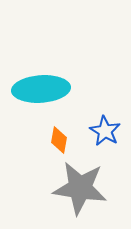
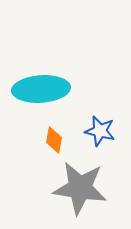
blue star: moved 5 px left; rotated 16 degrees counterclockwise
orange diamond: moved 5 px left
